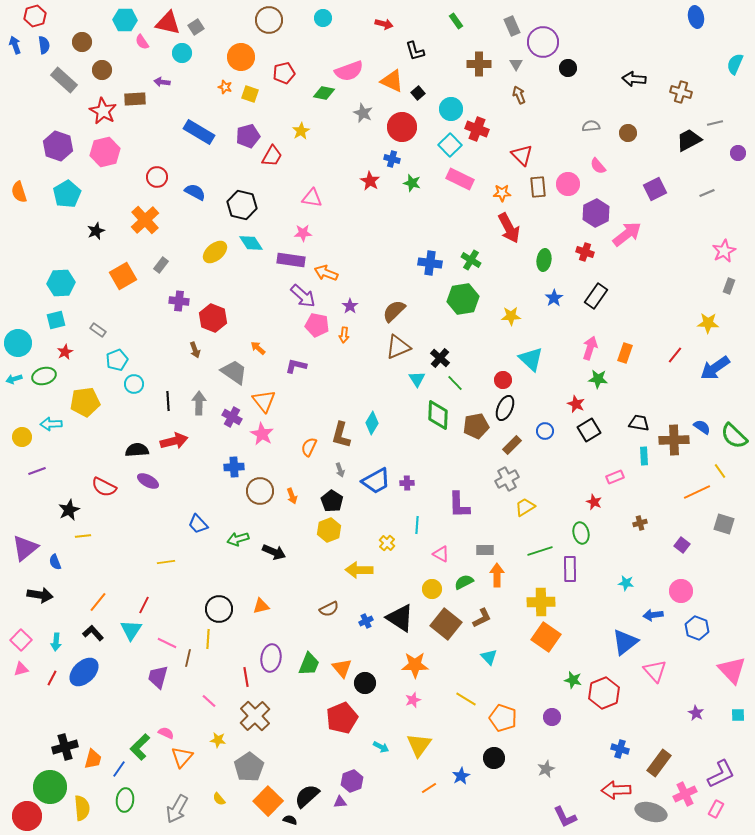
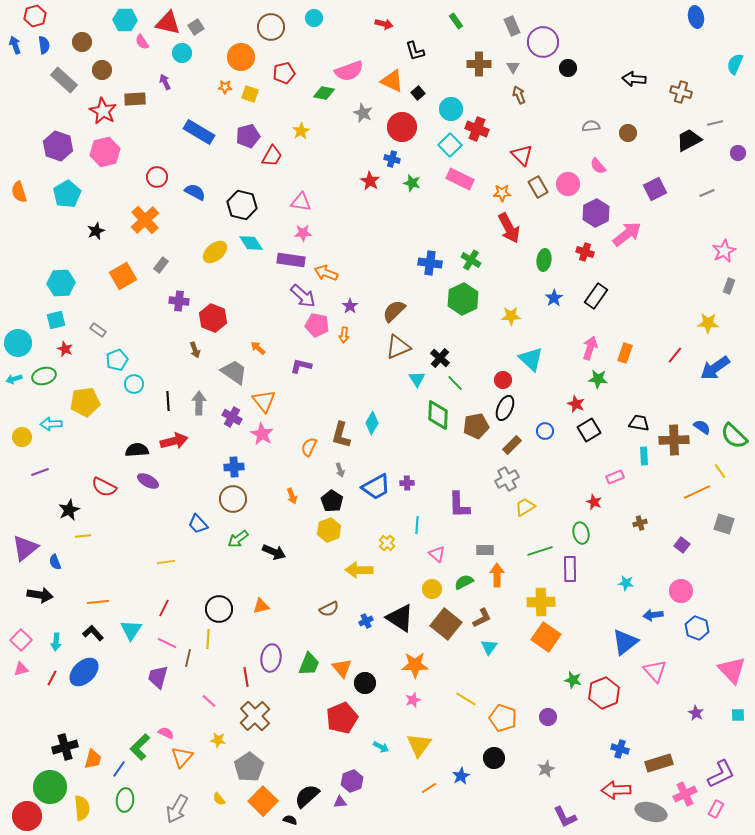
cyan circle at (323, 18): moved 9 px left
brown circle at (269, 20): moved 2 px right, 7 px down
gray triangle at (516, 64): moved 3 px left, 3 px down
purple arrow at (162, 82): moved 3 px right; rotated 56 degrees clockwise
orange star at (225, 87): rotated 16 degrees counterclockwise
brown rectangle at (538, 187): rotated 25 degrees counterclockwise
pink triangle at (312, 198): moved 11 px left, 4 px down
green hexagon at (463, 299): rotated 16 degrees counterclockwise
red star at (65, 352): moved 3 px up; rotated 21 degrees counterclockwise
purple L-shape at (296, 366): moved 5 px right
purple line at (37, 471): moved 3 px right, 1 px down
blue trapezoid at (376, 481): moved 6 px down
brown circle at (260, 491): moved 27 px left, 8 px down
green arrow at (238, 539): rotated 20 degrees counterclockwise
pink triangle at (441, 554): moved 4 px left; rotated 12 degrees clockwise
orange line at (98, 602): rotated 45 degrees clockwise
red line at (144, 605): moved 20 px right, 3 px down
cyan triangle at (489, 657): moved 10 px up; rotated 18 degrees clockwise
purple circle at (552, 717): moved 4 px left
brown rectangle at (659, 763): rotated 36 degrees clockwise
orange square at (268, 801): moved 5 px left
